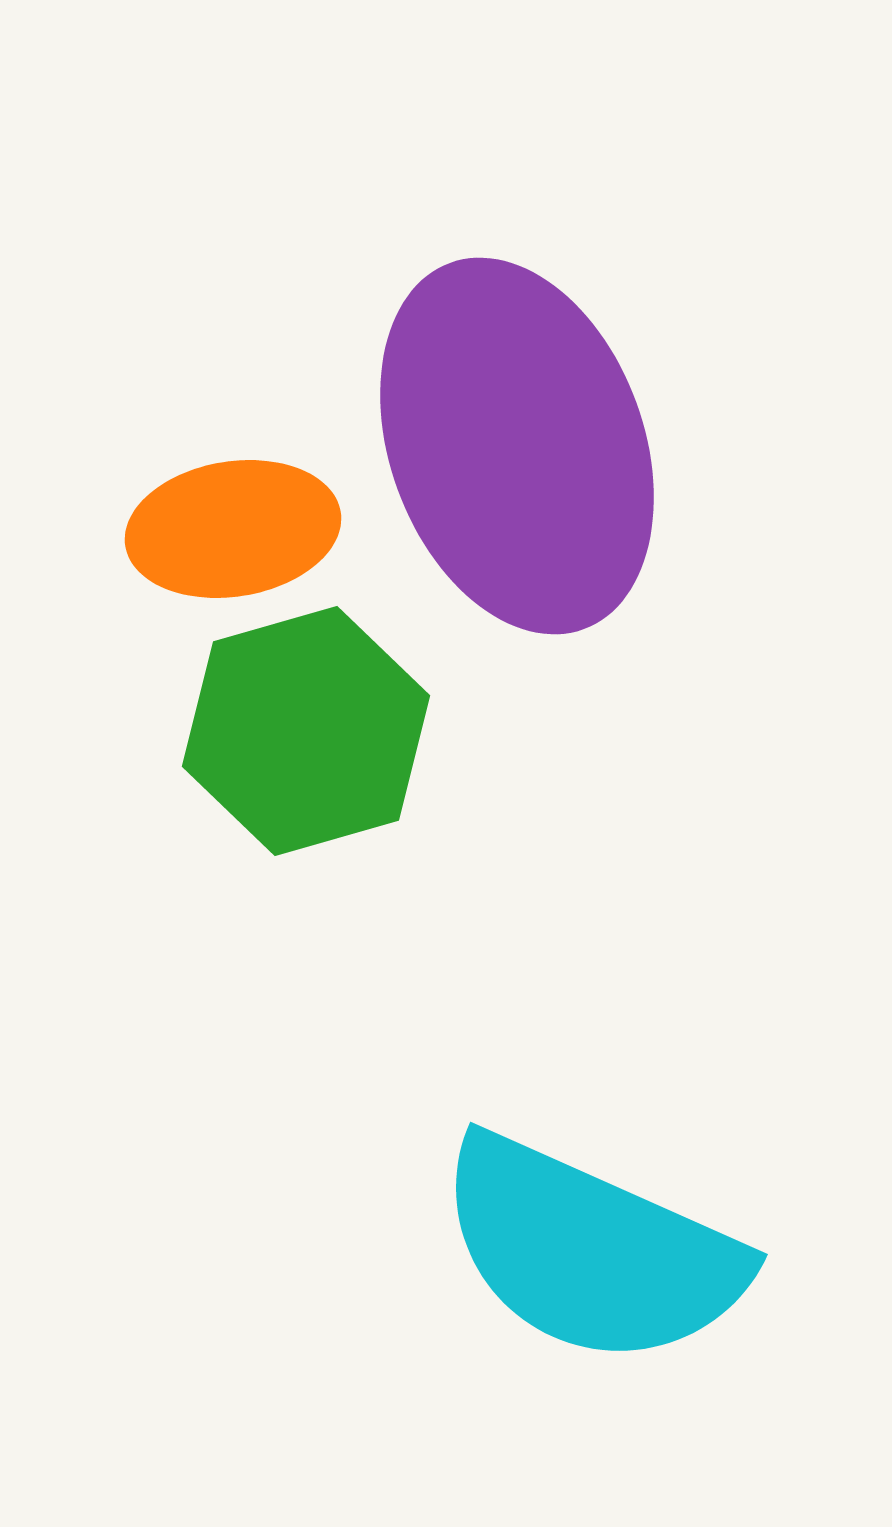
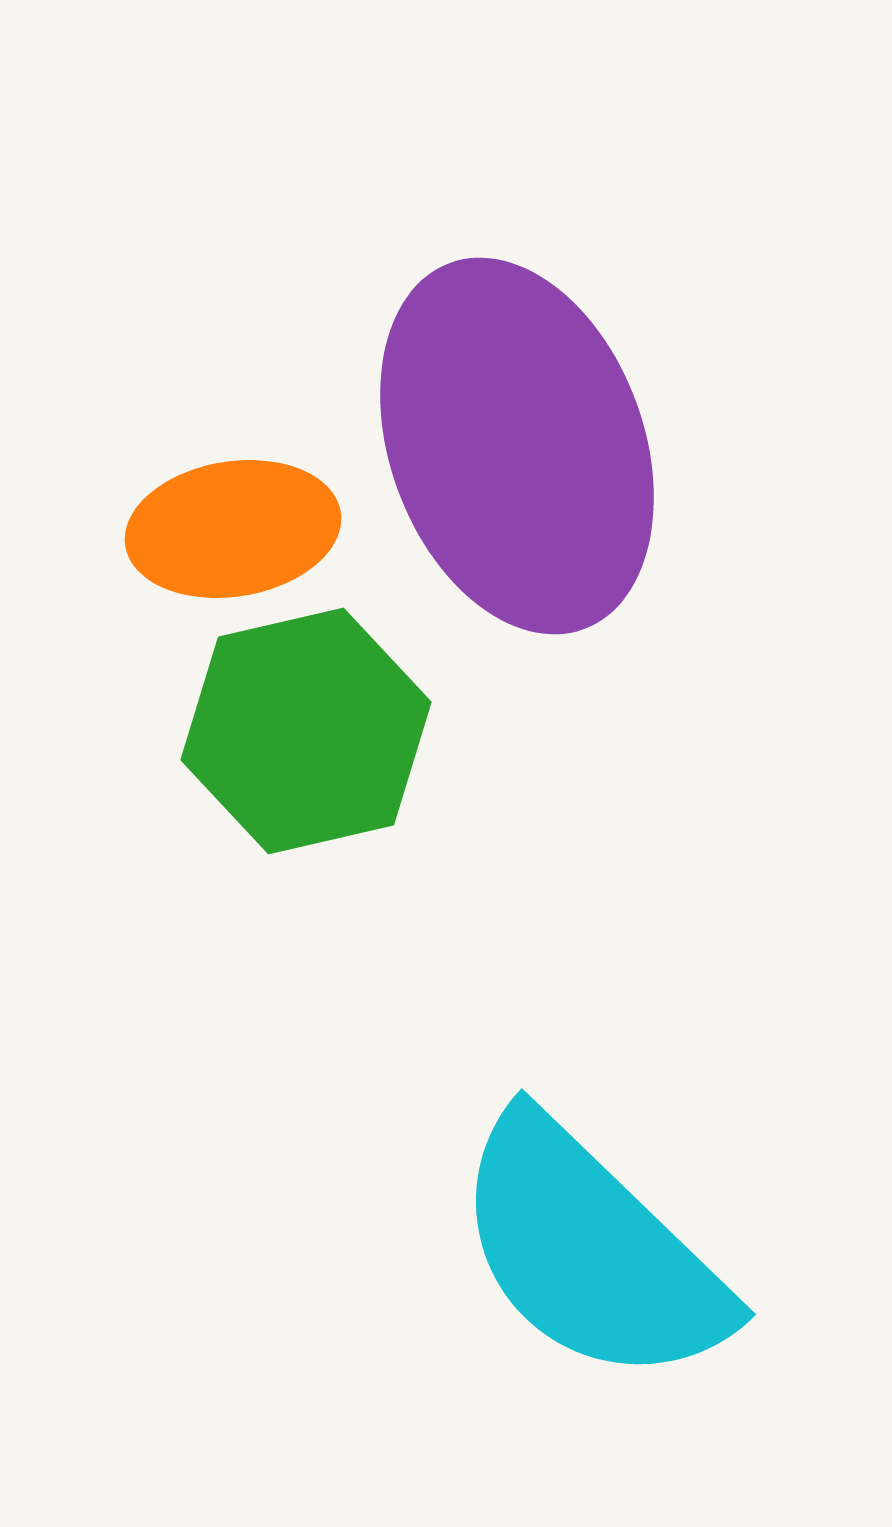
green hexagon: rotated 3 degrees clockwise
cyan semicircle: rotated 20 degrees clockwise
